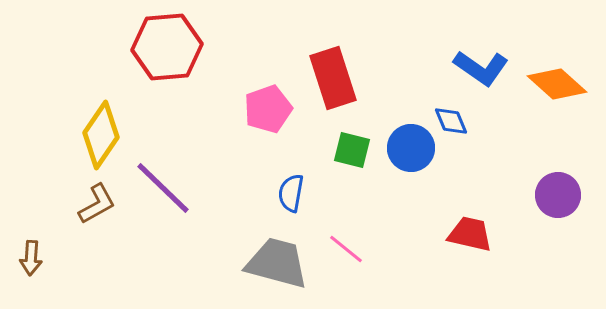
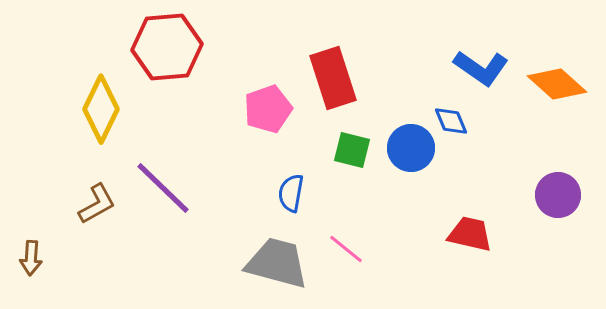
yellow diamond: moved 26 px up; rotated 8 degrees counterclockwise
